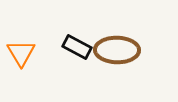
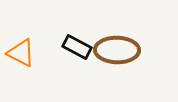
orange triangle: rotated 32 degrees counterclockwise
